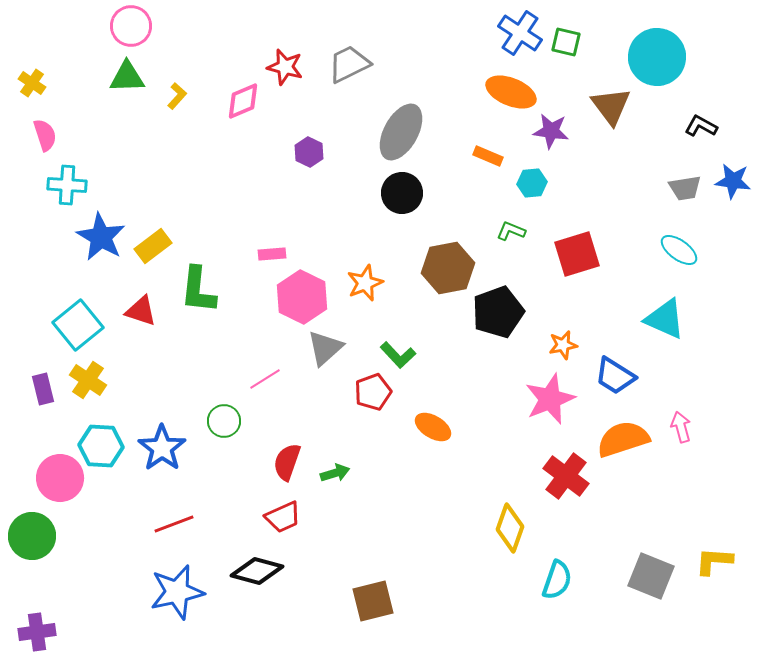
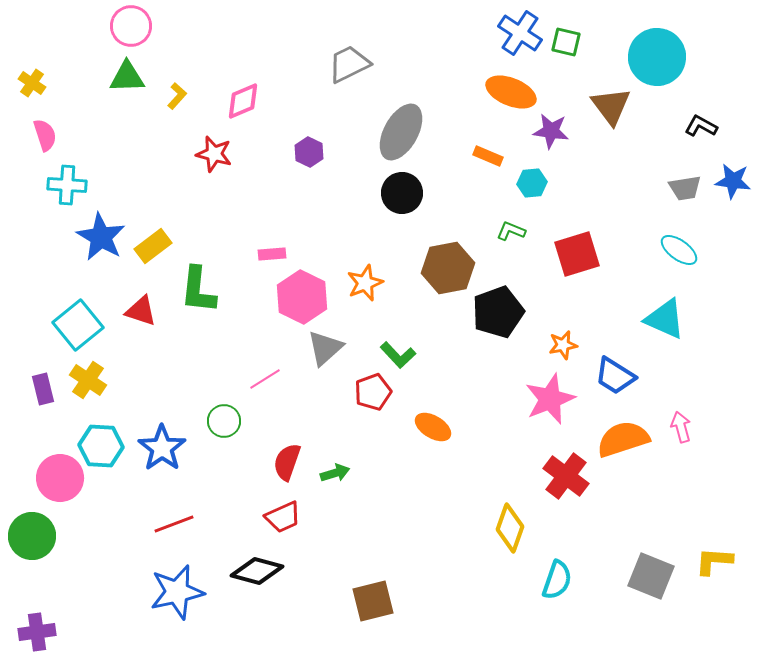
red star at (285, 67): moved 71 px left, 87 px down
